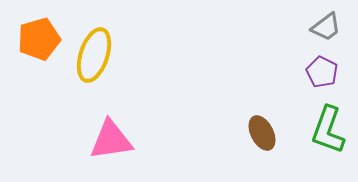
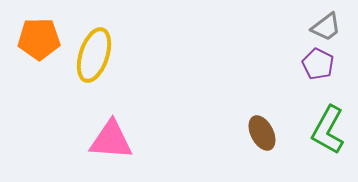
orange pentagon: rotated 15 degrees clockwise
purple pentagon: moved 4 px left, 8 px up
green L-shape: rotated 9 degrees clockwise
pink triangle: rotated 12 degrees clockwise
